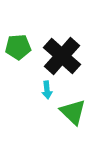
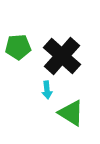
green triangle: moved 2 px left, 1 px down; rotated 12 degrees counterclockwise
